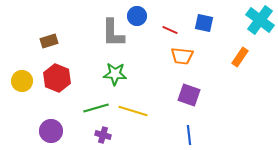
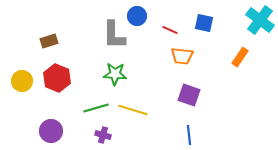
gray L-shape: moved 1 px right, 2 px down
yellow line: moved 1 px up
